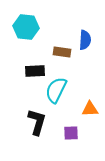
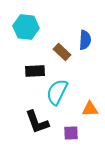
brown rectangle: rotated 36 degrees clockwise
cyan semicircle: moved 1 px right, 2 px down
black L-shape: rotated 144 degrees clockwise
